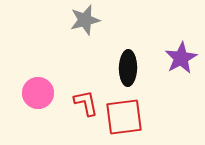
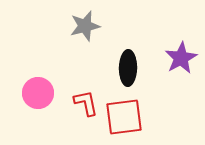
gray star: moved 6 px down
